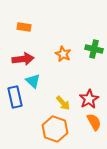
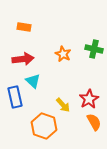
yellow arrow: moved 2 px down
orange hexagon: moved 11 px left, 3 px up
